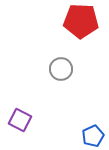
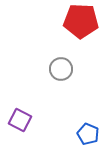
blue pentagon: moved 5 px left, 2 px up; rotated 25 degrees counterclockwise
